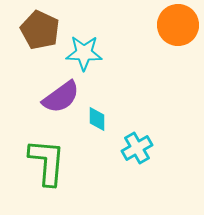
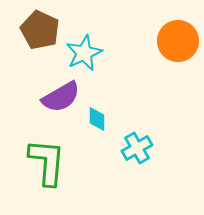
orange circle: moved 16 px down
cyan star: rotated 27 degrees counterclockwise
purple semicircle: rotated 6 degrees clockwise
